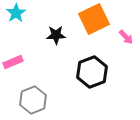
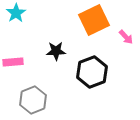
orange square: moved 1 px down
black star: moved 16 px down
pink rectangle: rotated 18 degrees clockwise
